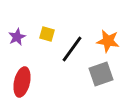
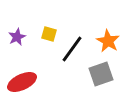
yellow square: moved 2 px right
orange star: rotated 20 degrees clockwise
red ellipse: rotated 52 degrees clockwise
